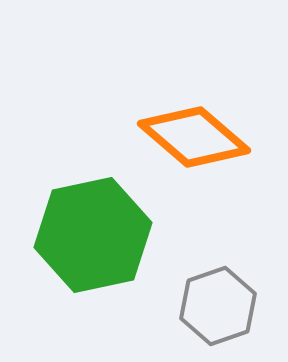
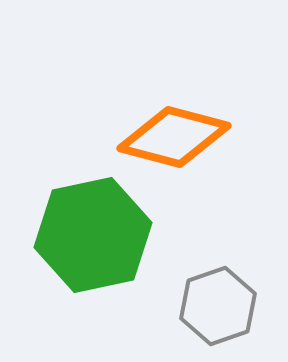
orange diamond: moved 20 px left; rotated 26 degrees counterclockwise
